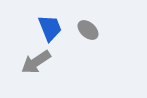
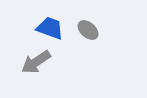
blue trapezoid: rotated 48 degrees counterclockwise
